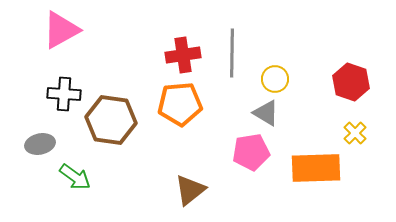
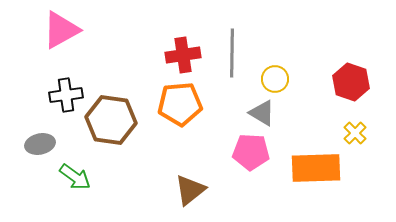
black cross: moved 2 px right, 1 px down; rotated 12 degrees counterclockwise
gray triangle: moved 4 px left
pink pentagon: rotated 12 degrees clockwise
